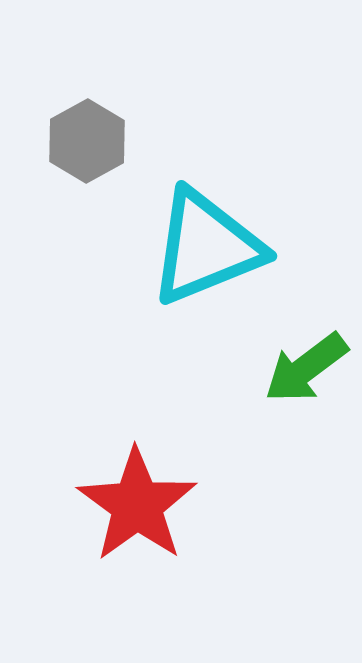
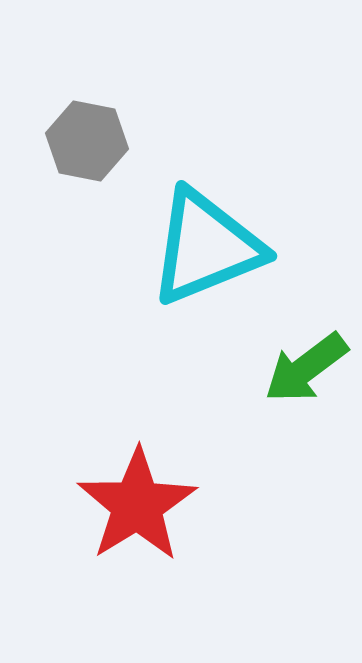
gray hexagon: rotated 20 degrees counterclockwise
red star: rotated 4 degrees clockwise
